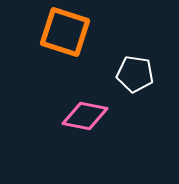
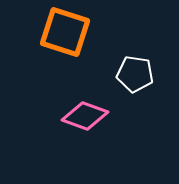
pink diamond: rotated 9 degrees clockwise
